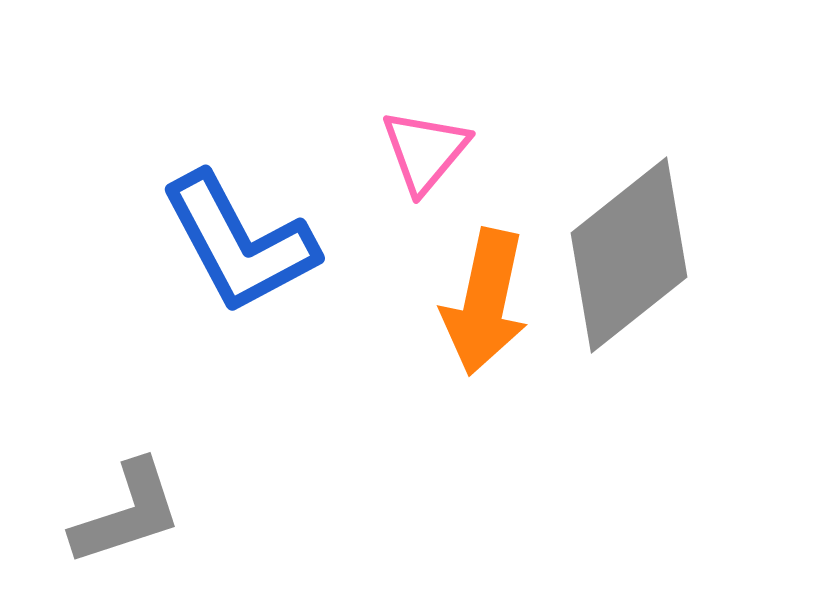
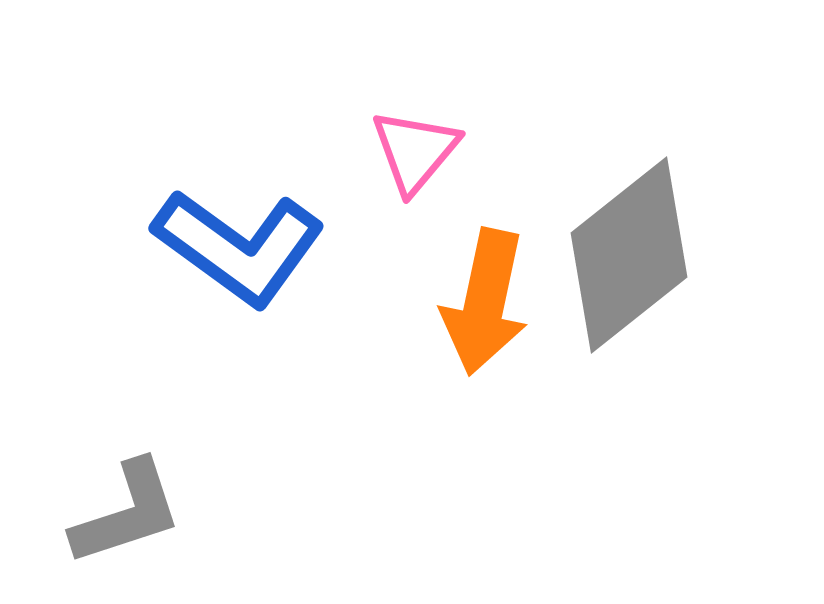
pink triangle: moved 10 px left
blue L-shape: moved 4 px down; rotated 26 degrees counterclockwise
